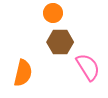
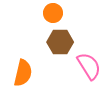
pink semicircle: moved 1 px right, 1 px up
